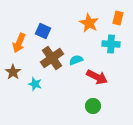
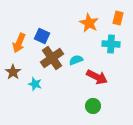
blue square: moved 1 px left, 5 px down
